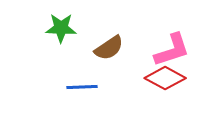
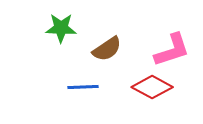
brown semicircle: moved 2 px left, 1 px down
red diamond: moved 13 px left, 9 px down
blue line: moved 1 px right
